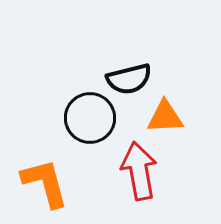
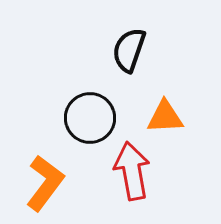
black semicircle: moved 29 px up; rotated 123 degrees clockwise
red arrow: moved 7 px left
orange L-shape: rotated 52 degrees clockwise
